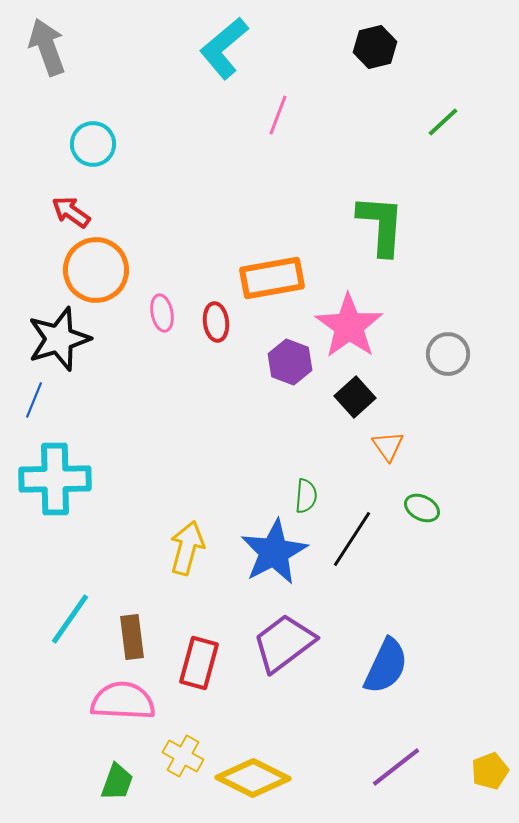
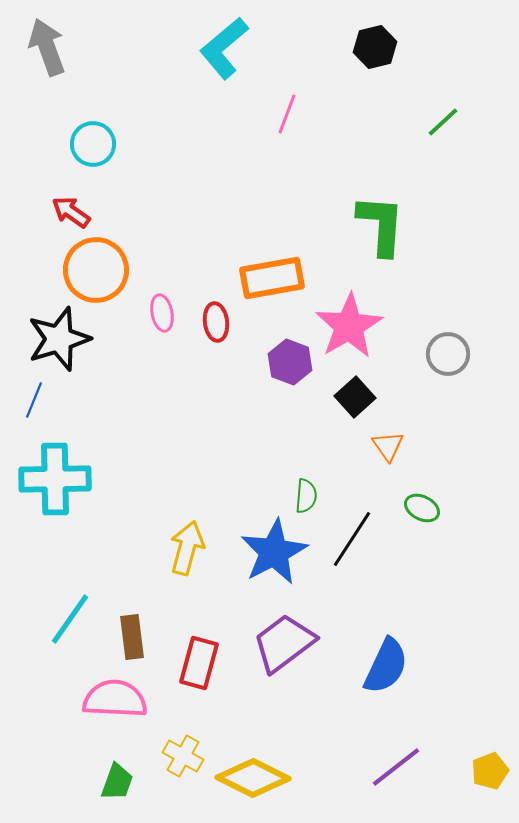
pink line: moved 9 px right, 1 px up
pink star: rotated 6 degrees clockwise
pink semicircle: moved 8 px left, 2 px up
